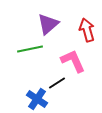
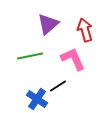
red arrow: moved 2 px left
green line: moved 7 px down
pink L-shape: moved 2 px up
black line: moved 1 px right, 3 px down
